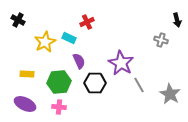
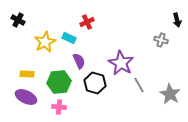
black hexagon: rotated 15 degrees clockwise
purple ellipse: moved 1 px right, 7 px up
